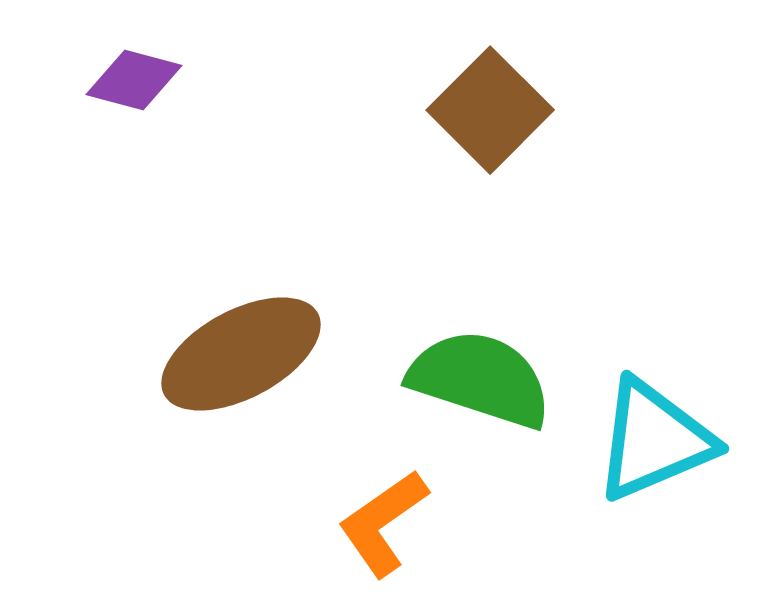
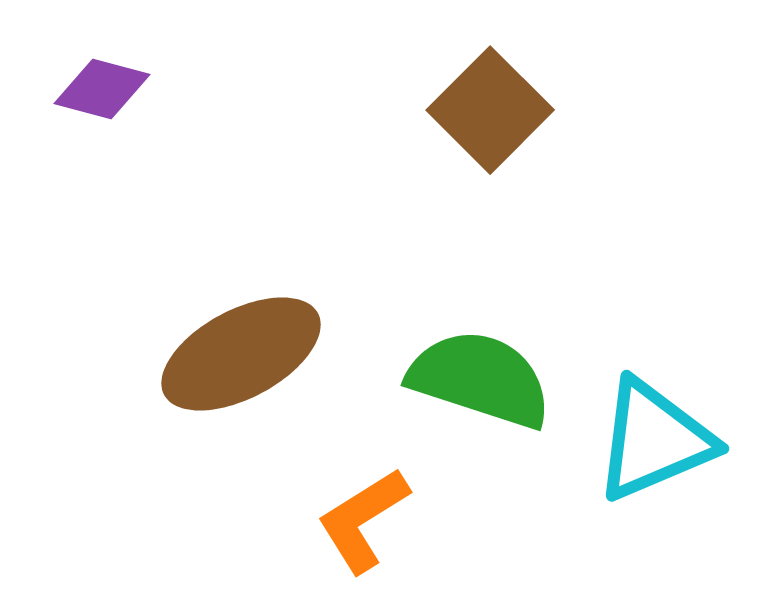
purple diamond: moved 32 px left, 9 px down
orange L-shape: moved 20 px left, 3 px up; rotated 3 degrees clockwise
